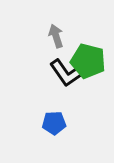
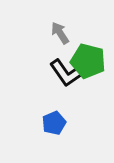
gray arrow: moved 4 px right, 3 px up; rotated 15 degrees counterclockwise
blue pentagon: rotated 20 degrees counterclockwise
